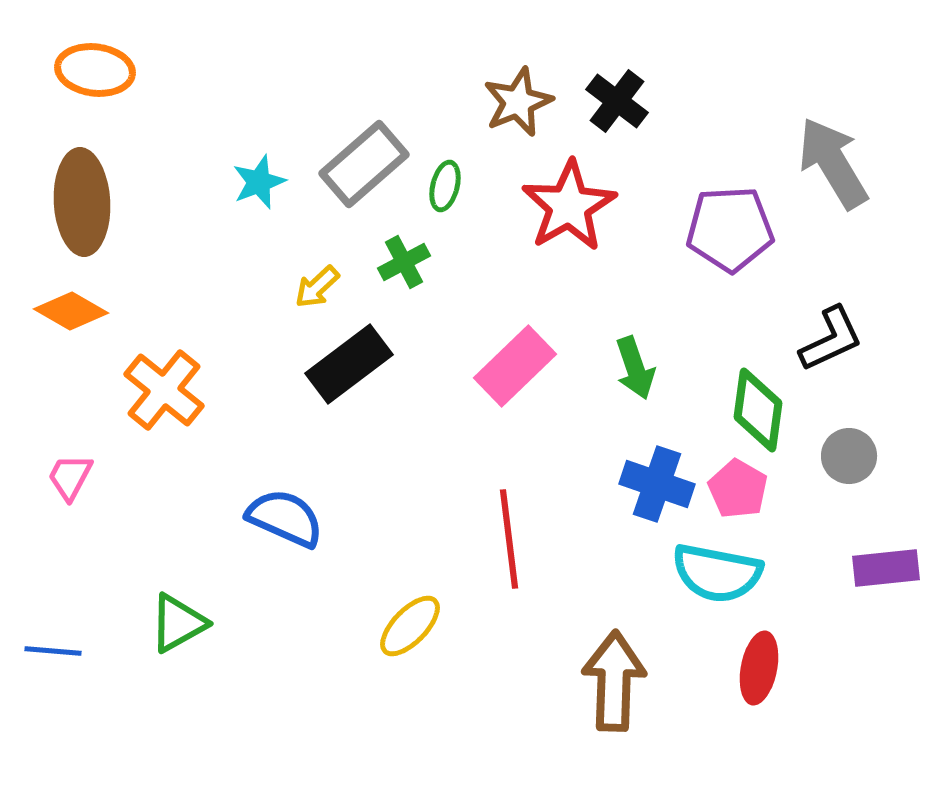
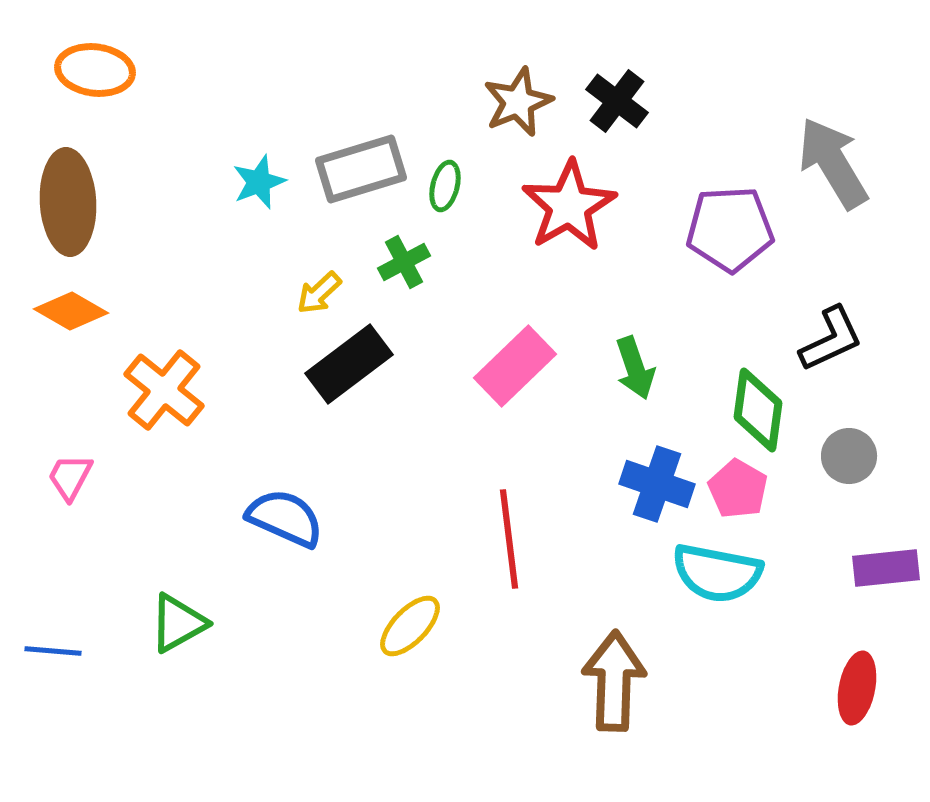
gray rectangle: moved 3 px left, 5 px down; rotated 24 degrees clockwise
brown ellipse: moved 14 px left
yellow arrow: moved 2 px right, 6 px down
red ellipse: moved 98 px right, 20 px down
